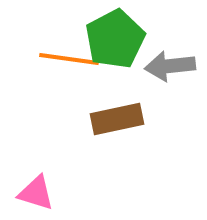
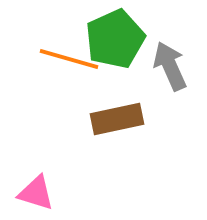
green pentagon: rotated 4 degrees clockwise
orange line: rotated 8 degrees clockwise
gray arrow: rotated 72 degrees clockwise
